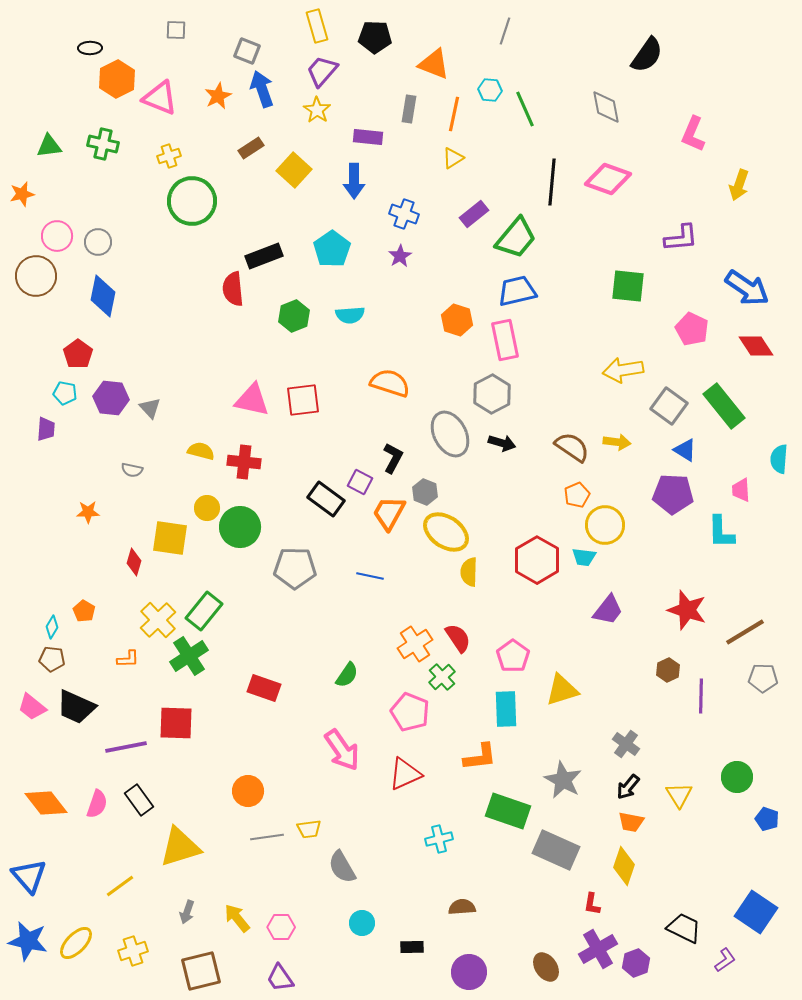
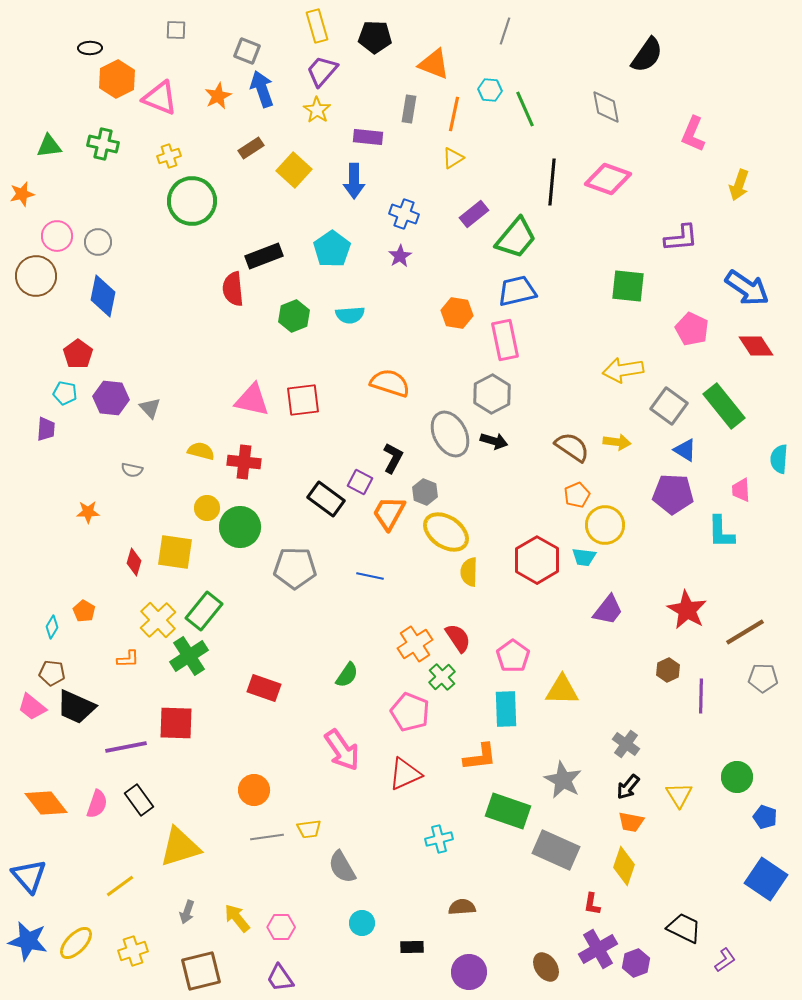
orange hexagon at (457, 320): moved 7 px up; rotated 8 degrees counterclockwise
black arrow at (502, 443): moved 8 px left, 2 px up
yellow square at (170, 538): moved 5 px right, 14 px down
red star at (687, 610): rotated 12 degrees clockwise
brown pentagon at (52, 659): moved 14 px down
yellow triangle at (562, 690): rotated 18 degrees clockwise
orange circle at (248, 791): moved 6 px right, 1 px up
blue pentagon at (767, 819): moved 2 px left, 2 px up
blue square at (756, 912): moved 10 px right, 33 px up
